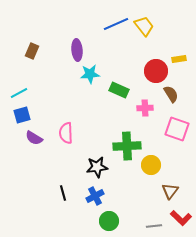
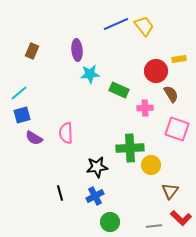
cyan line: rotated 12 degrees counterclockwise
green cross: moved 3 px right, 2 px down
black line: moved 3 px left
green circle: moved 1 px right, 1 px down
